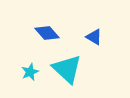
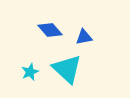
blue diamond: moved 3 px right, 3 px up
blue triangle: moved 10 px left; rotated 42 degrees counterclockwise
